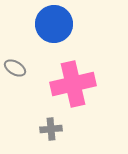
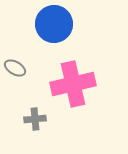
gray cross: moved 16 px left, 10 px up
